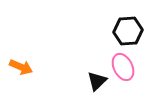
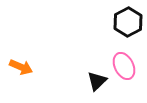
black hexagon: moved 9 px up; rotated 24 degrees counterclockwise
pink ellipse: moved 1 px right, 1 px up
